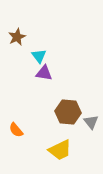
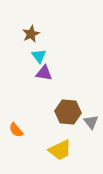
brown star: moved 14 px right, 3 px up
